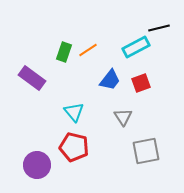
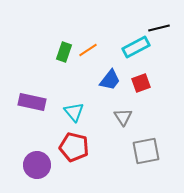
purple rectangle: moved 24 px down; rotated 24 degrees counterclockwise
